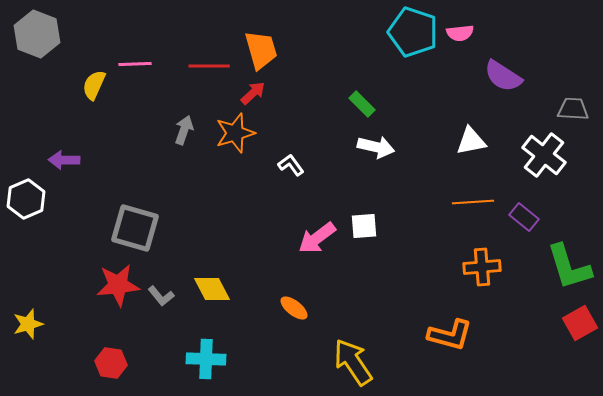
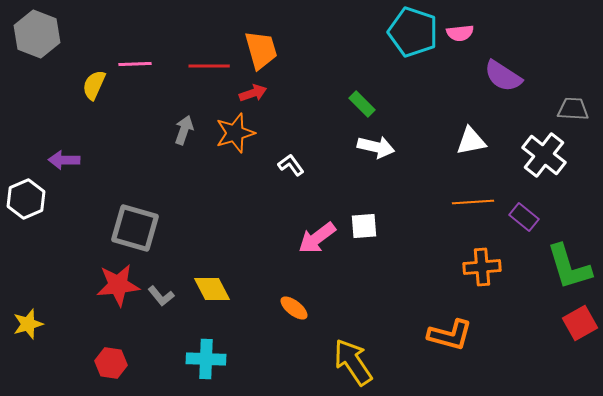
red arrow: rotated 24 degrees clockwise
